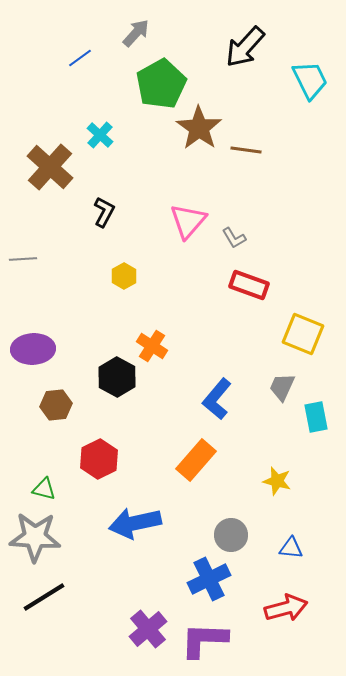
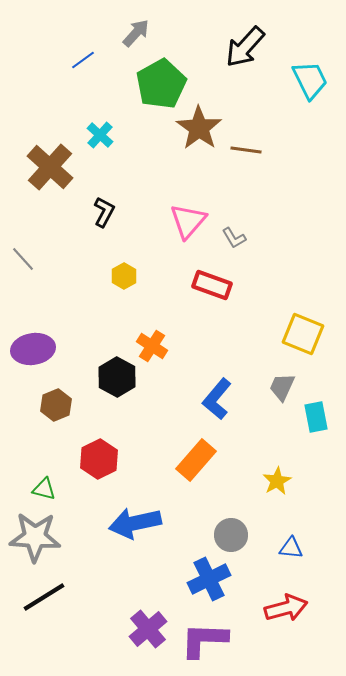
blue line: moved 3 px right, 2 px down
gray line: rotated 52 degrees clockwise
red rectangle: moved 37 px left
purple ellipse: rotated 6 degrees counterclockwise
brown hexagon: rotated 16 degrees counterclockwise
yellow star: rotated 28 degrees clockwise
